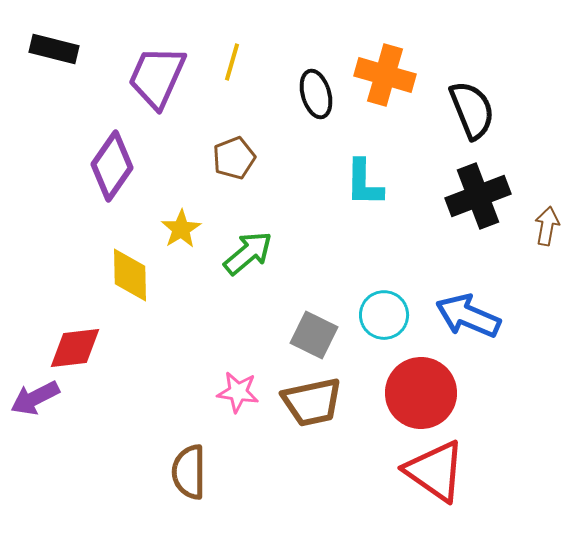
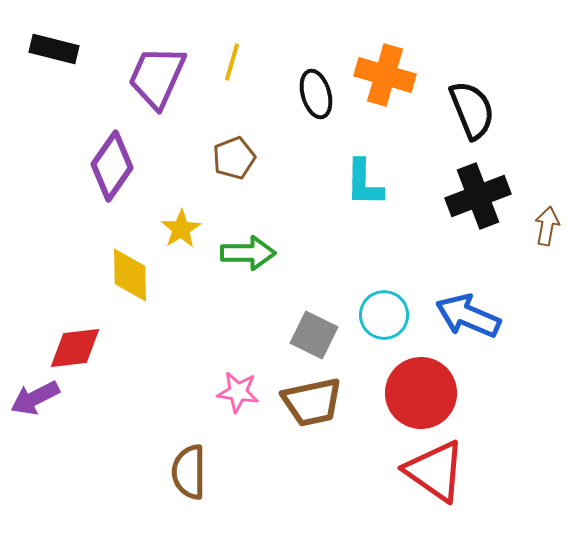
green arrow: rotated 40 degrees clockwise
